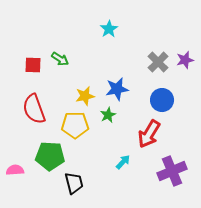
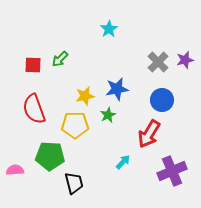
green arrow: rotated 102 degrees clockwise
